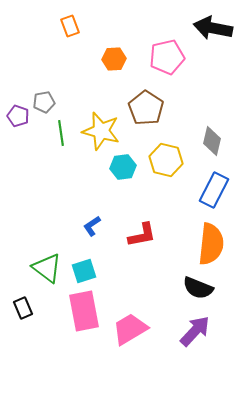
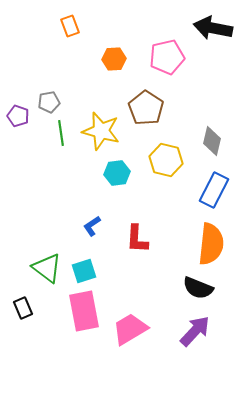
gray pentagon: moved 5 px right
cyan hexagon: moved 6 px left, 6 px down
red L-shape: moved 5 px left, 4 px down; rotated 104 degrees clockwise
